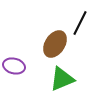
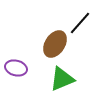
black line: rotated 15 degrees clockwise
purple ellipse: moved 2 px right, 2 px down
